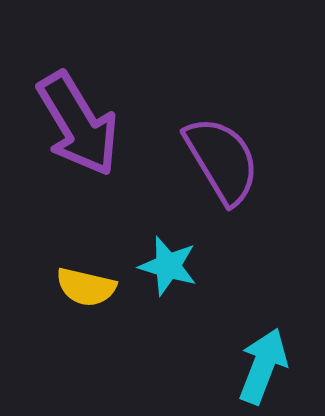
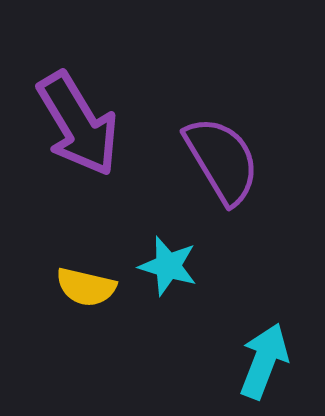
cyan arrow: moved 1 px right, 5 px up
